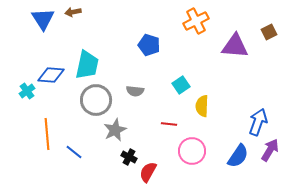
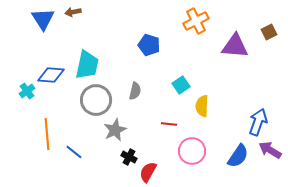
gray semicircle: rotated 84 degrees counterclockwise
purple arrow: rotated 90 degrees counterclockwise
